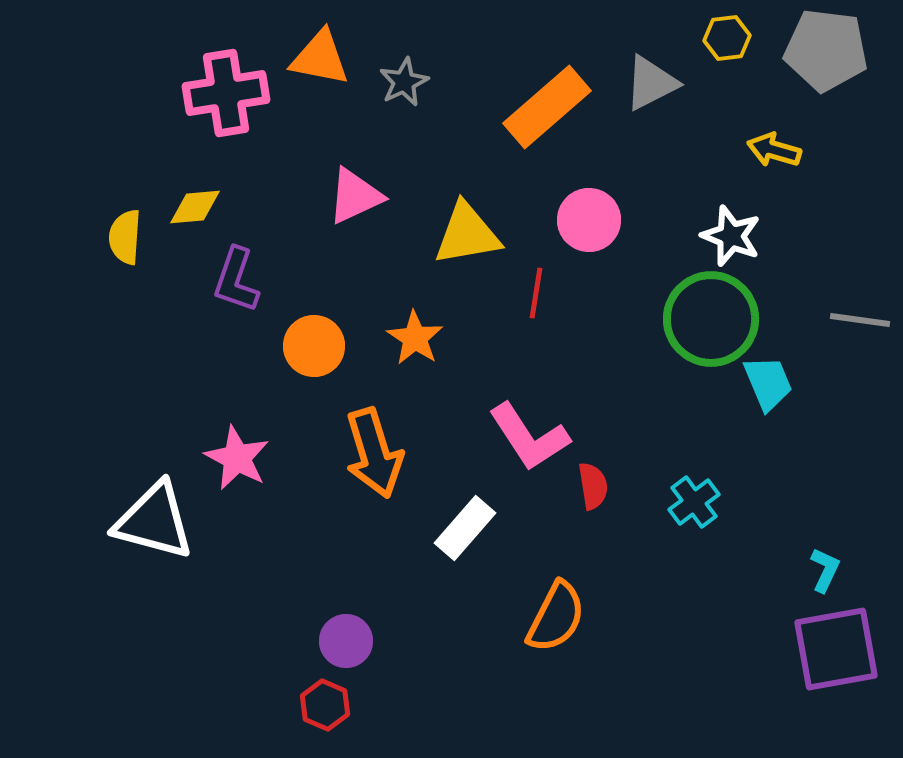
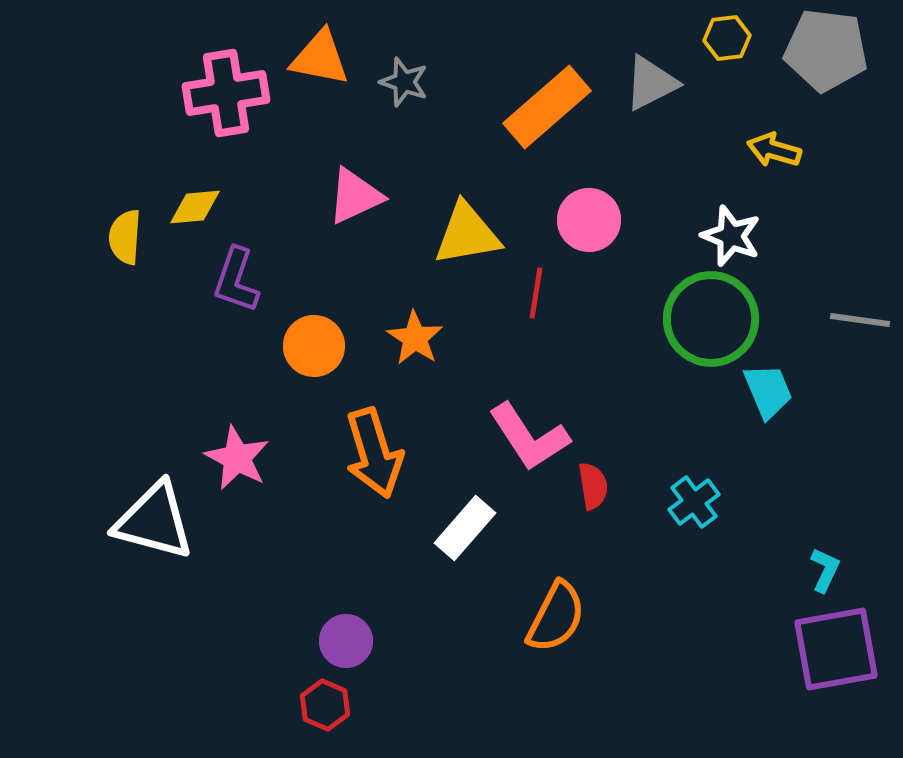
gray star: rotated 27 degrees counterclockwise
cyan trapezoid: moved 8 px down
